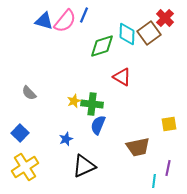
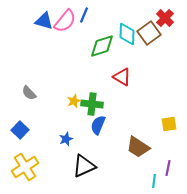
blue square: moved 3 px up
brown trapezoid: rotated 45 degrees clockwise
